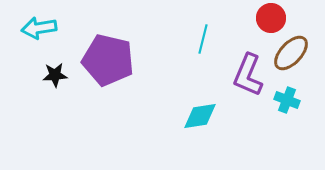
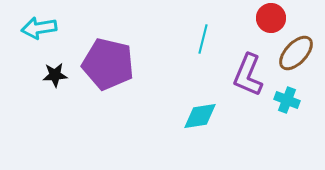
brown ellipse: moved 5 px right
purple pentagon: moved 4 px down
